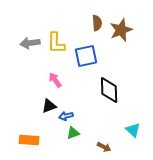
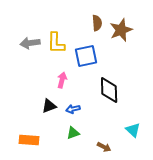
pink arrow: moved 7 px right; rotated 49 degrees clockwise
blue arrow: moved 7 px right, 7 px up
